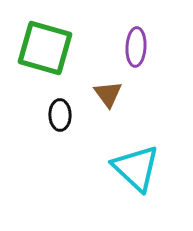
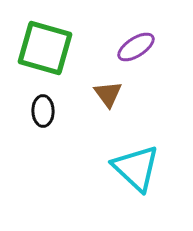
purple ellipse: rotated 54 degrees clockwise
black ellipse: moved 17 px left, 4 px up
